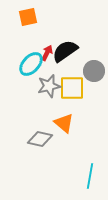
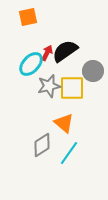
gray circle: moved 1 px left
gray diamond: moved 2 px right, 6 px down; rotated 45 degrees counterclockwise
cyan line: moved 21 px left, 23 px up; rotated 25 degrees clockwise
